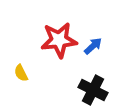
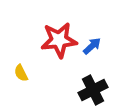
blue arrow: moved 1 px left
black cross: rotated 36 degrees clockwise
